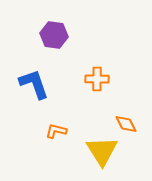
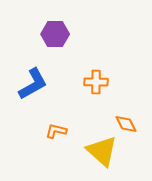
purple hexagon: moved 1 px right, 1 px up; rotated 8 degrees counterclockwise
orange cross: moved 1 px left, 3 px down
blue L-shape: moved 1 px left; rotated 80 degrees clockwise
yellow triangle: rotated 16 degrees counterclockwise
